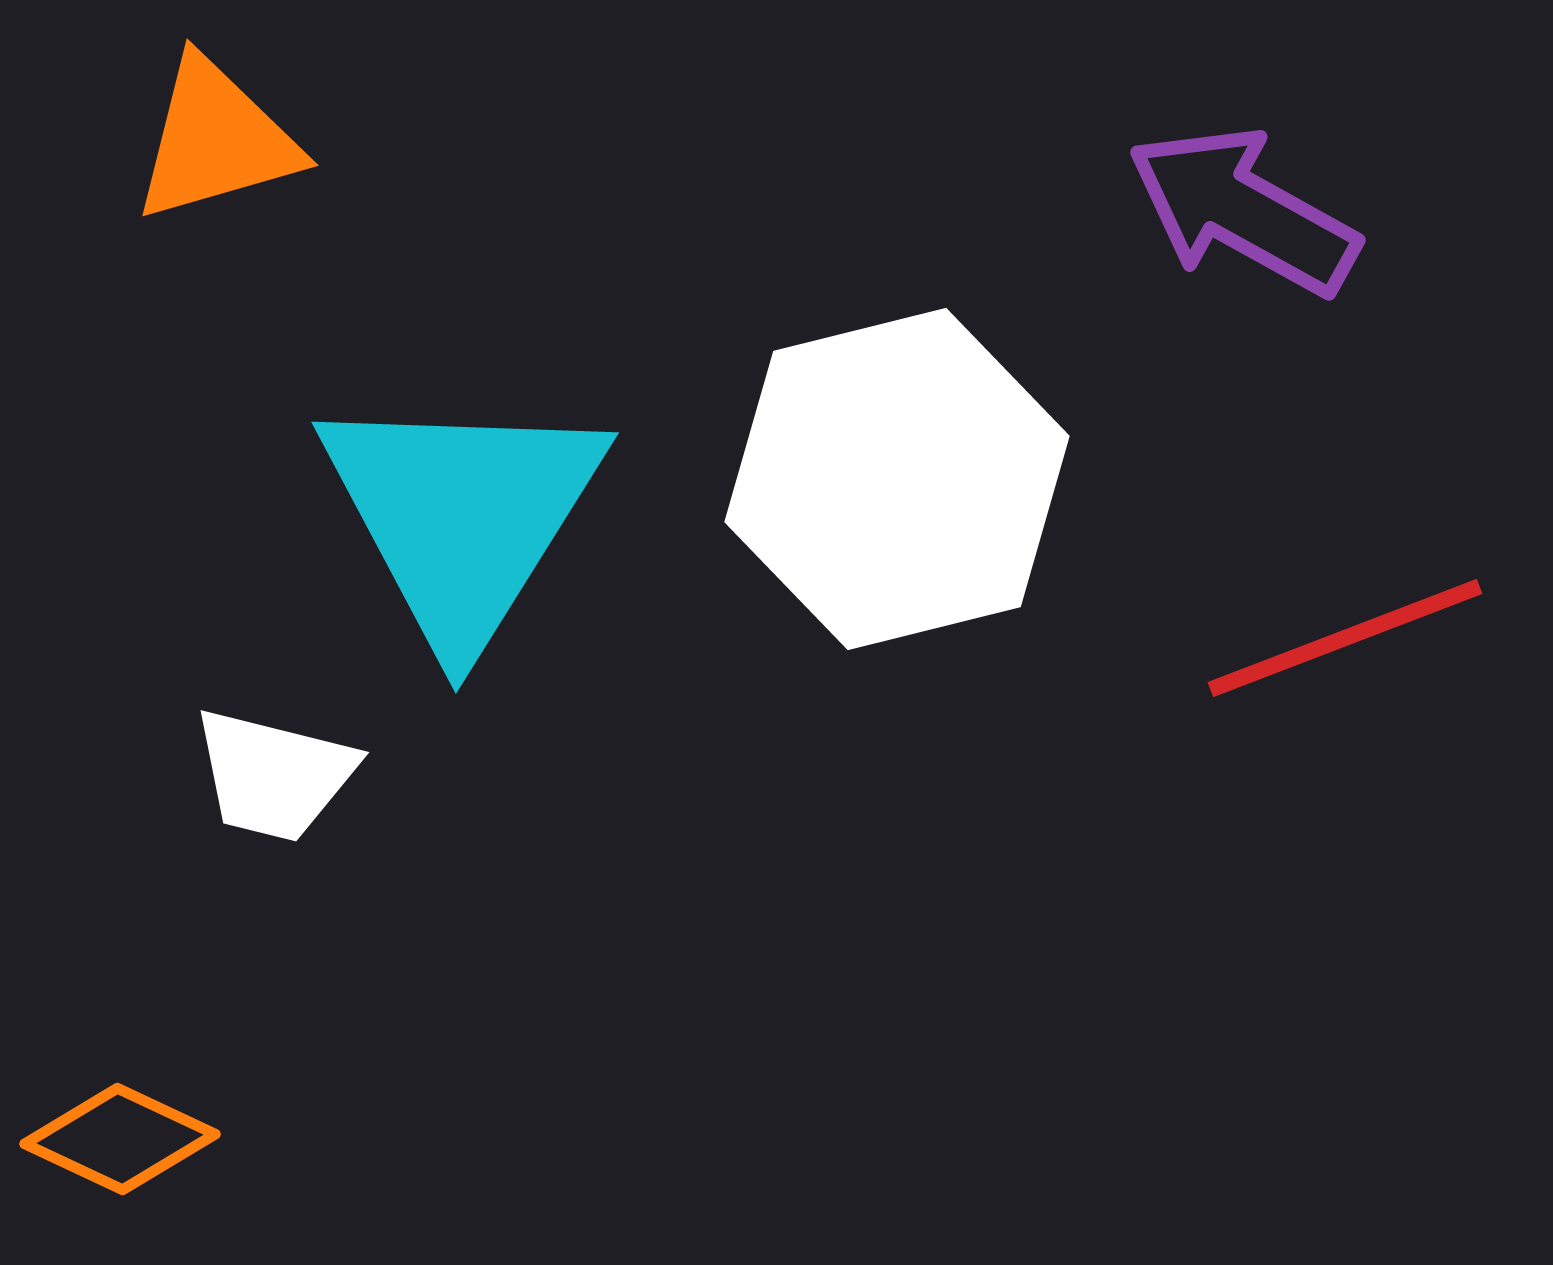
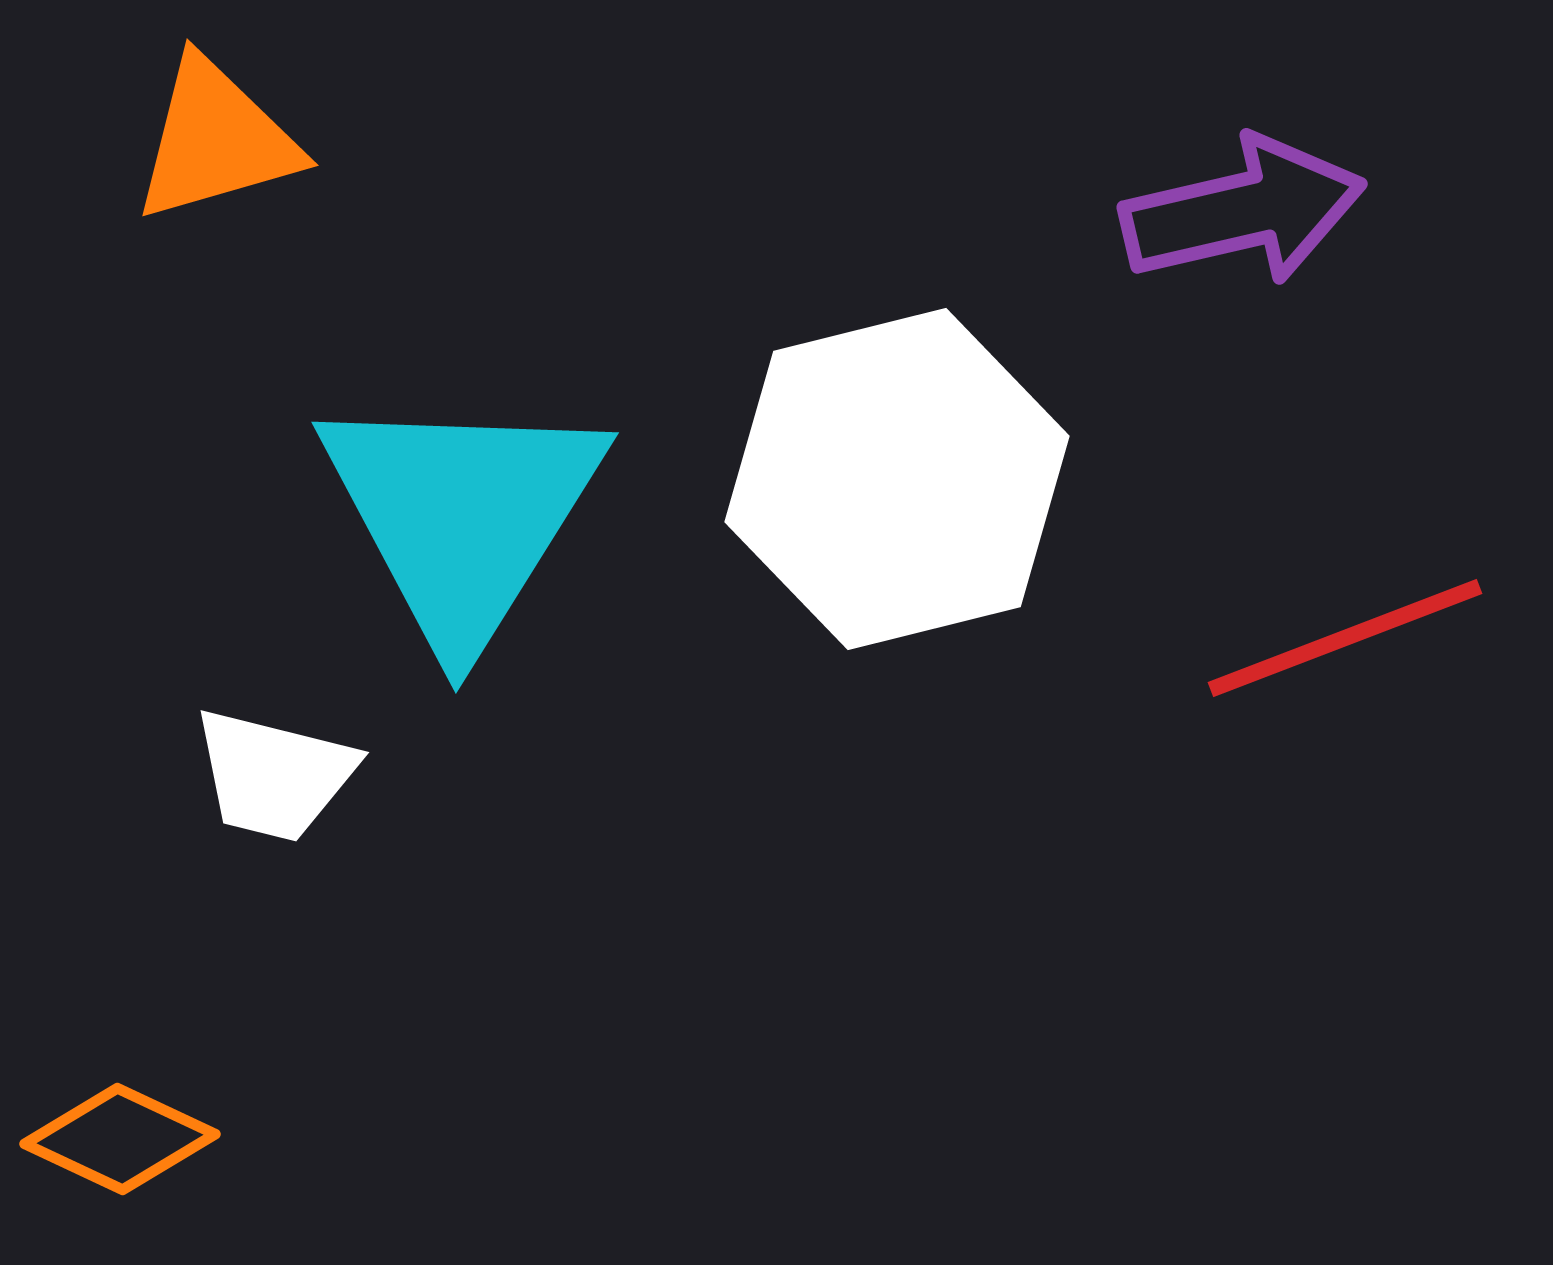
purple arrow: rotated 138 degrees clockwise
